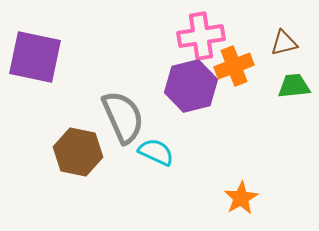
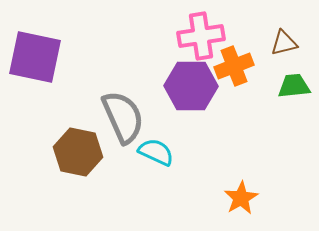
purple hexagon: rotated 15 degrees clockwise
